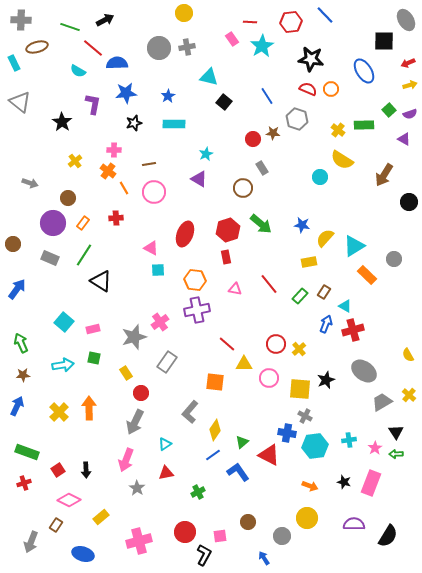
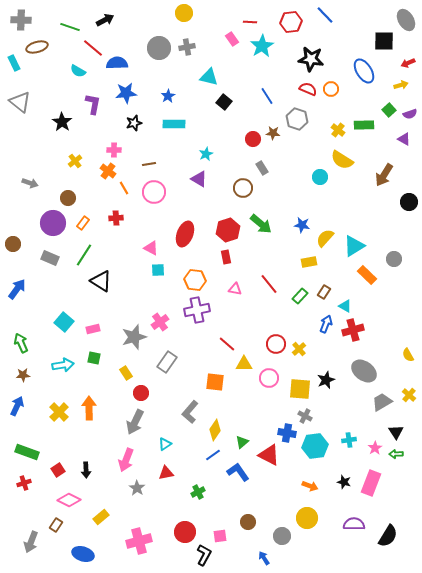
yellow arrow at (410, 85): moved 9 px left
